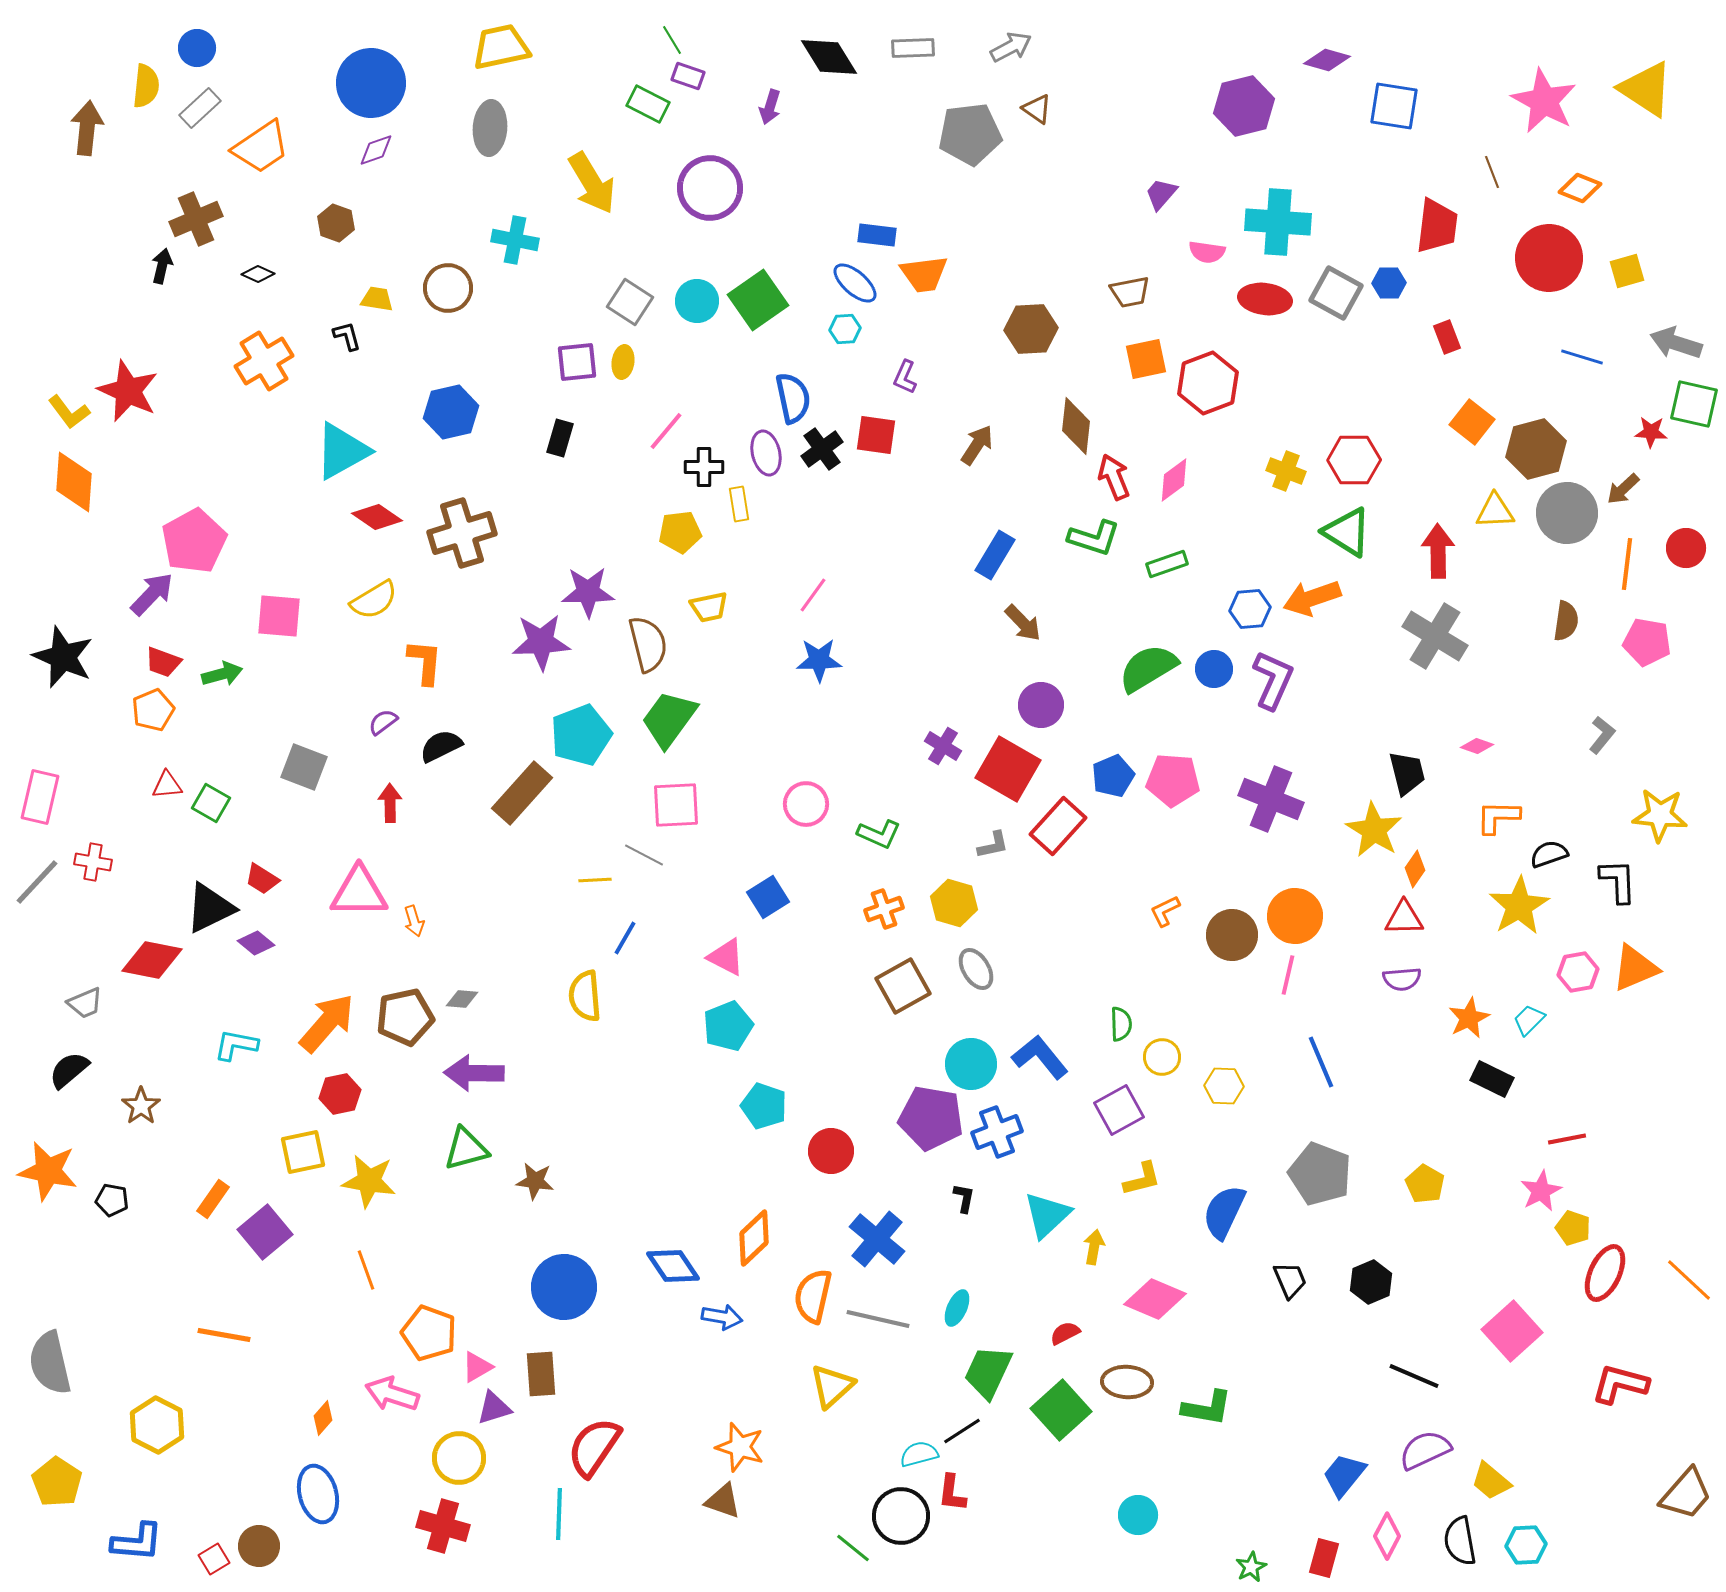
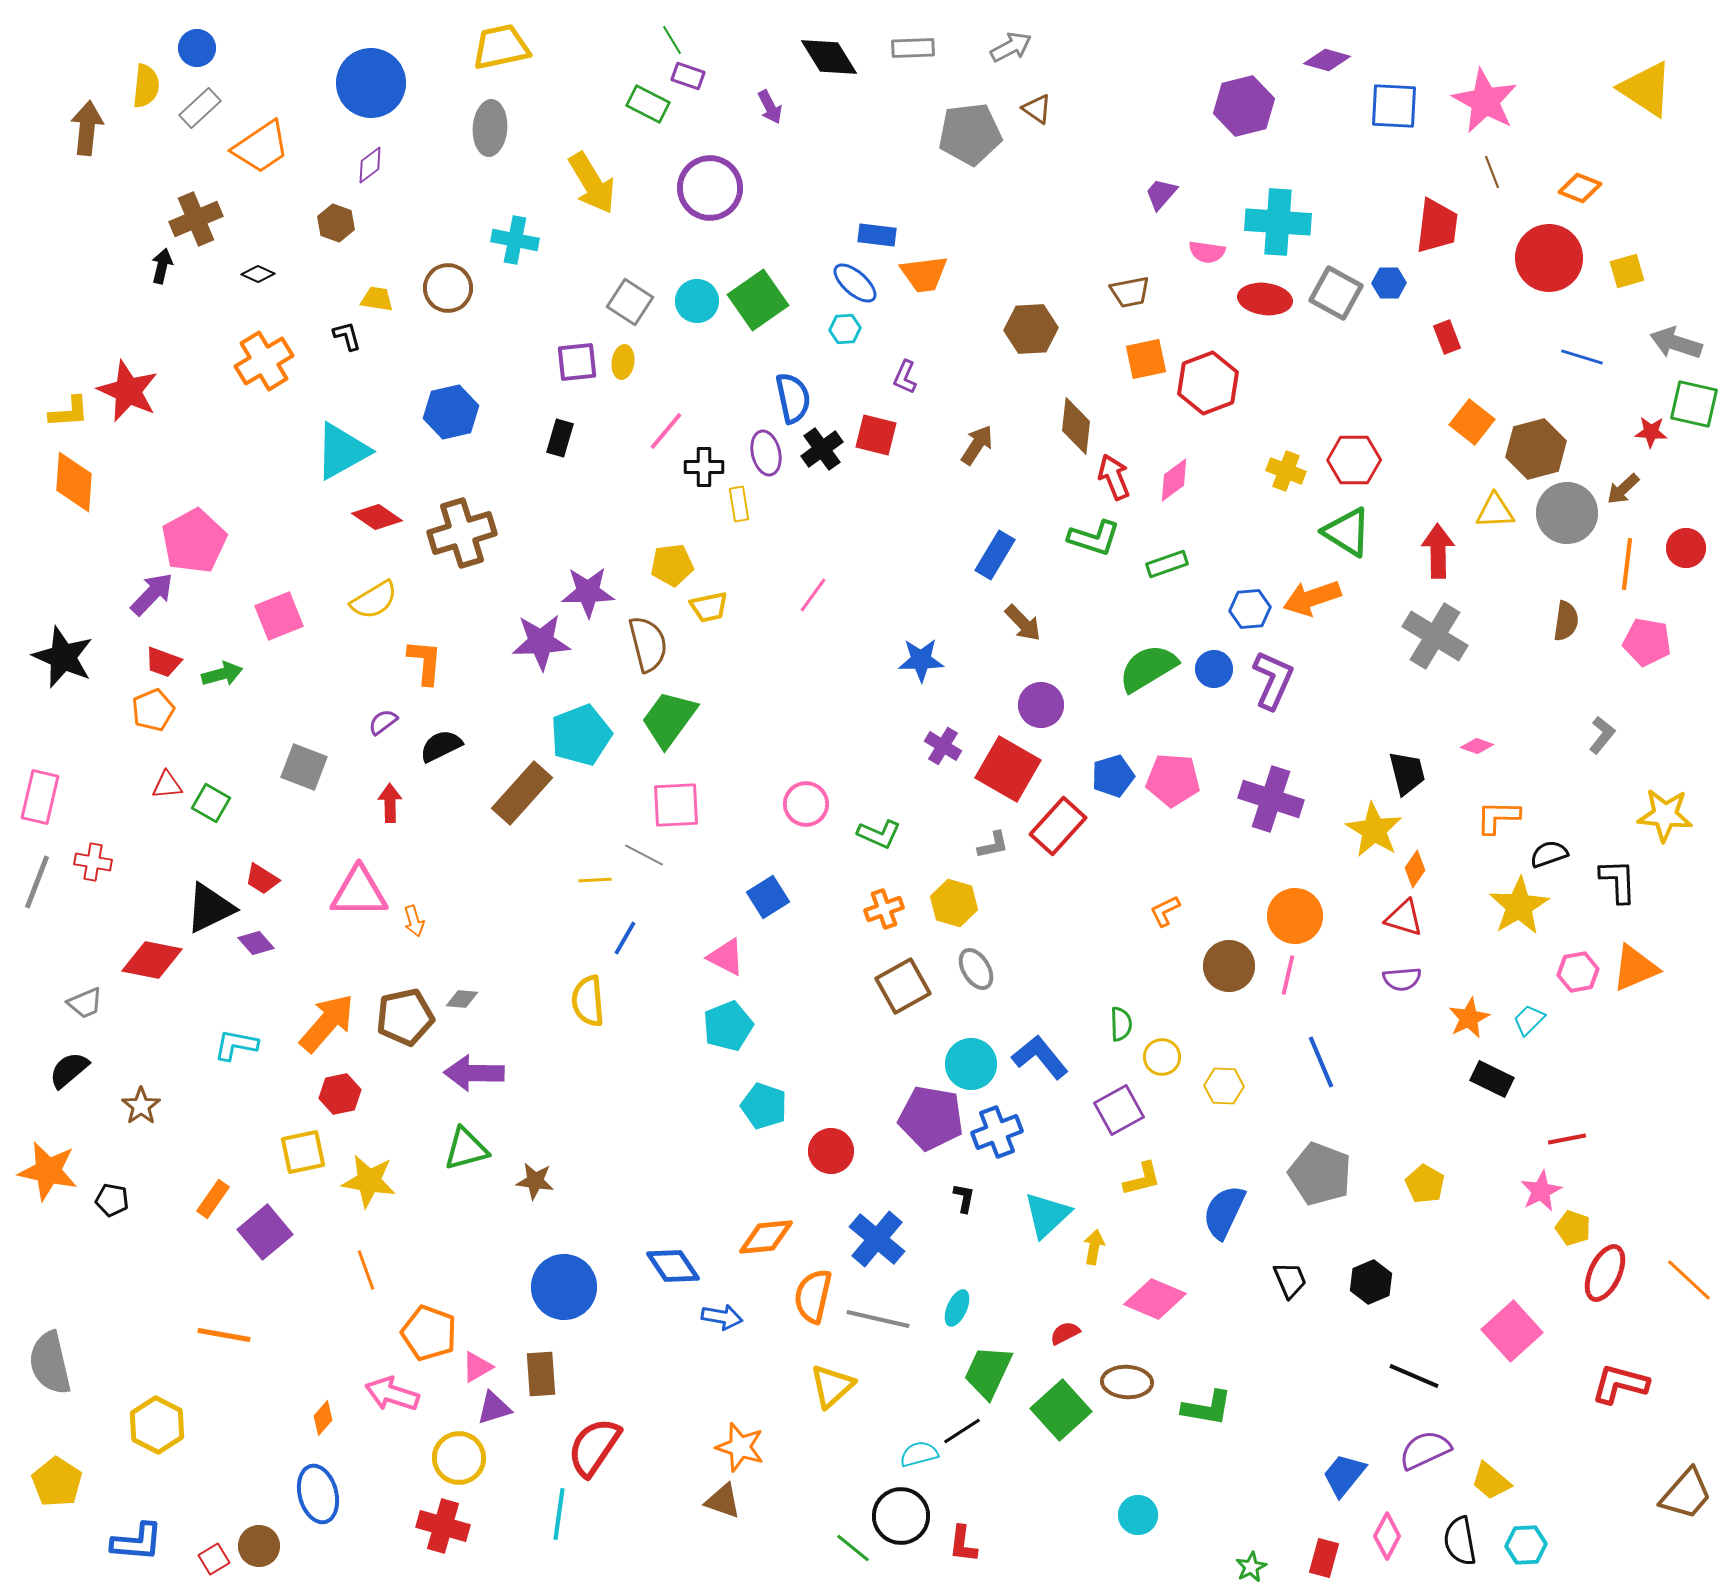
pink star at (1544, 101): moved 59 px left
blue square at (1394, 106): rotated 6 degrees counterclockwise
purple arrow at (770, 107): rotated 44 degrees counterclockwise
purple diamond at (376, 150): moved 6 px left, 15 px down; rotated 18 degrees counterclockwise
yellow L-shape at (69, 412): rotated 57 degrees counterclockwise
red square at (876, 435): rotated 6 degrees clockwise
yellow pentagon at (680, 532): moved 8 px left, 33 px down
pink square at (279, 616): rotated 27 degrees counterclockwise
blue star at (819, 660): moved 102 px right
blue pentagon at (1113, 776): rotated 6 degrees clockwise
purple cross at (1271, 799): rotated 4 degrees counterclockwise
yellow star at (1660, 815): moved 5 px right
gray line at (37, 882): rotated 22 degrees counterclockwise
red triangle at (1404, 918): rotated 18 degrees clockwise
brown circle at (1232, 935): moved 3 px left, 31 px down
purple diamond at (256, 943): rotated 9 degrees clockwise
yellow semicircle at (585, 996): moved 3 px right, 5 px down
orange diamond at (754, 1238): moved 12 px right, 1 px up; rotated 38 degrees clockwise
red L-shape at (952, 1493): moved 11 px right, 51 px down
cyan line at (559, 1514): rotated 6 degrees clockwise
